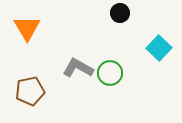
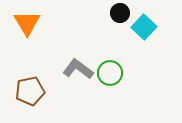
orange triangle: moved 5 px up
cyan square: moved 15 px left, 21 px up
gray L-shape: moved 1 px down; rotated 8 degrees clockwise
